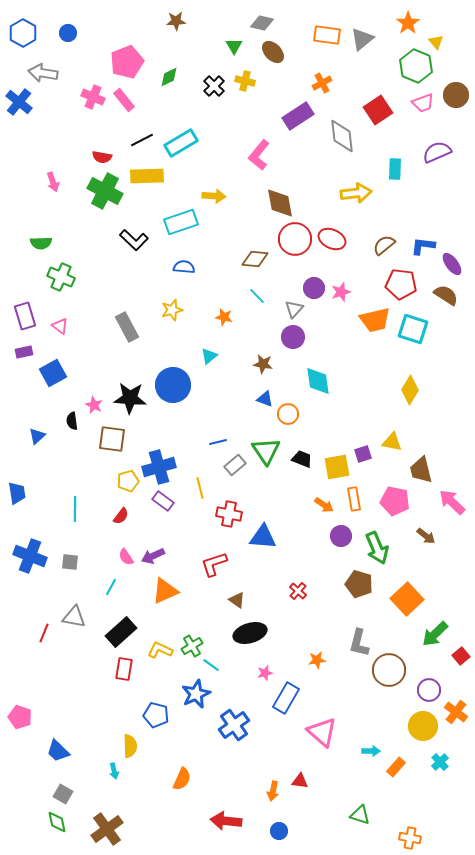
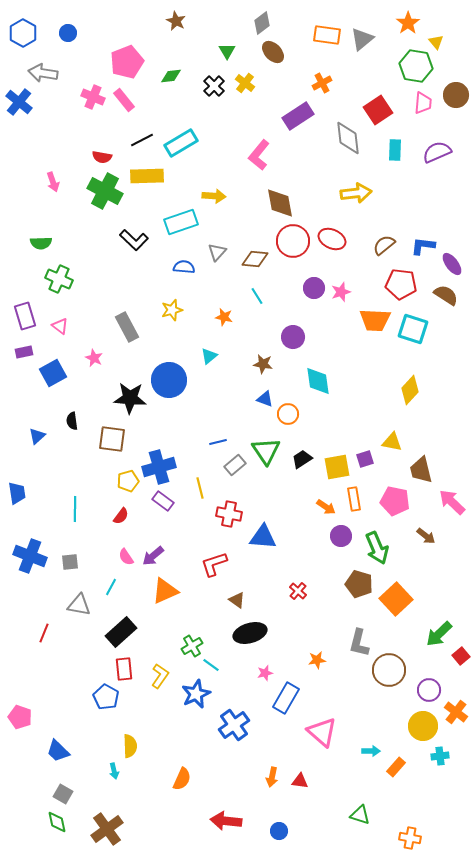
brown star at (176, 21): rotated 30 degrees clockwise
gray diamond at (262, 23): rotated 50 degrees counterclockwise
green triangle at (234, 46): moved 7 px left, 5 px down
green hexagon at (416, 66): rotated 12 degrees counterclockwise
green diamond at (169, 77): moved 2 px right, 1 px up; rotated 20 degrees clockwise
yellow cross at (245, 81): moved 2 px down; rotated 24 degrees clockwise
pink trapezoid at (423, 103): rotated 65 degrees counterclockwise
gray diamond at (342, 136): moved 6 px right, 2 px down
cyan rectangle at (395, 169): moved 19 px up
red circle at (295, 239): moved 2 px left, 2 px down
green cross at (61, 277): moved 2 px left, 2 px down
cyan line at (257, 296): rotated 12 degrees clockwise
gray triangle at (294, 309): moved 77 px left, 57 px up
orange trapezoid at (375, 320): rotated 16 degrees clockwise
blue circle at (173, 385): moved 4 px left, 5 px up
yellow diamond at (410, 390): rotated 12 degrees clockwise
pink star at (94, 405): moved 47 px up
purple square at (363, 454): moved 2 px right, 5 px down
black trapezoid at (302, 459): rotated 55 degrees counterclockwise
orange arrow at (324, 505): moved 2 px right, 2 px down
purple arrow at (153, 556): rotated 15 degrees counterclockwise
gray square at (70, 562): rotated 12 degrees counterclockwise
orange square at (407, 599): moved 11 px left
gray triangle at (74, 617): moved 5 px right, 12 px up
green arrow at (435, 634): moved 4 px right
yellow L-shape at (160, 650): moved 26 px down; rotated 100 degrees clockwise
red rectangle at (124, 669): rotated 15 degrees counterclockwise
blue pentagon at (156, 715): moved 50 px left, 18 px up; rotated 15 degrees clockwise
cyan cross at (440, 762): moved 6 px up; rotated 36 degrees clockwise
orange arrow at (273, 791): moved 1 px left, 14 px up
